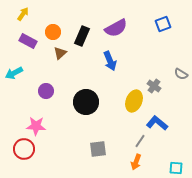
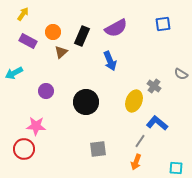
blue square: rotated 14 degrees clockwise
brown triangle: moved 1 px right, 1 px up
